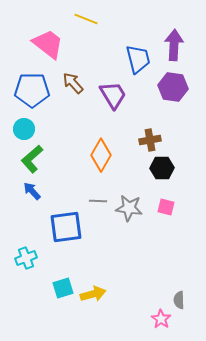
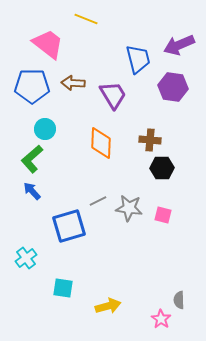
purple arrow: moved 5 px right; rotated 116 degrees counterclockwise
brown arrow: rotated 45 degrees counterclockwise
blue pentagon: moved 4 px up
cyan circle: moved 21 px right
brown cross: rotated 15 degrees clockwise
orange diamond: moved 12 px up; rotated 28 degrees counterclockwise
gray line: rotated 30 degrees counterclockwise
pink square: moved 3 px left, 8 px down
blue square: moved 3 px right, 1 px up; rotated 8 degrees counterclockwise
cyan cross: rotated 15 degrees counterclockwise
cyan square: rotated 25 degrees clockwise
yellow arrow: moved 15 px right, 12 px down
